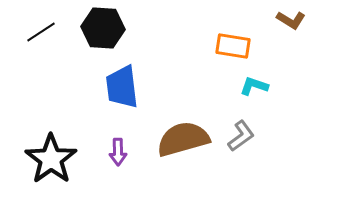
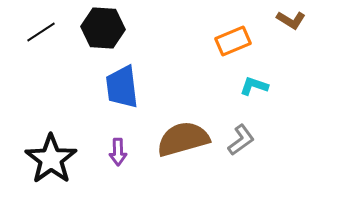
orange rectangle: moved 5 px up; rotated 32 degrees counterclockwise
gray L-shape: moved 4 px down
